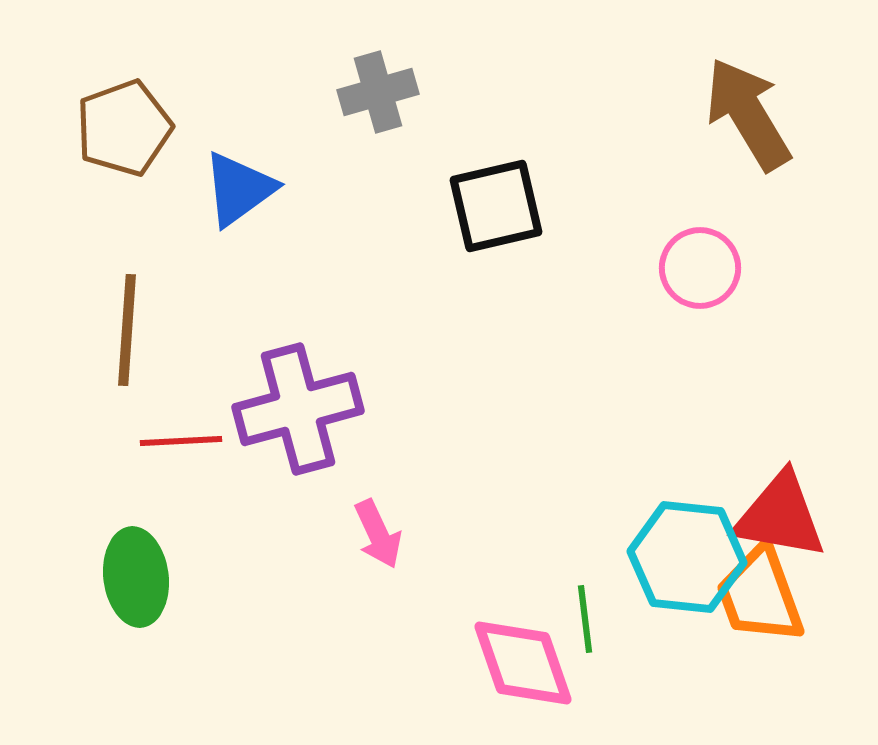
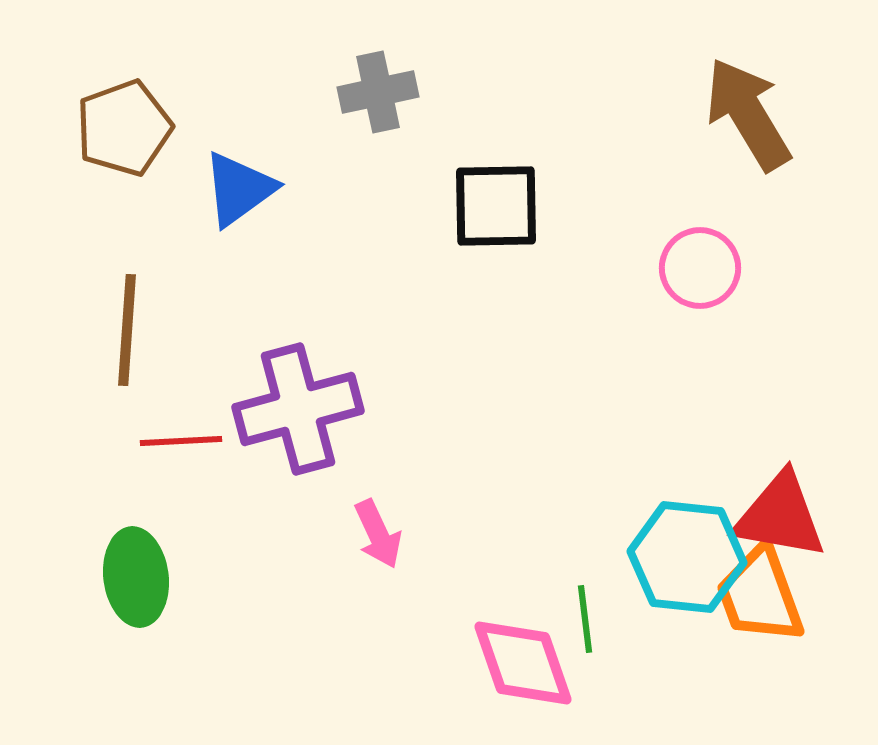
gray cross: rotated 4 degrees clockwise
black square: rotated 12 degrees clockwise
